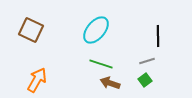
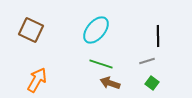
green square: moved 7 px right, 3 px down; rotated 16 degrees counterclockwise
